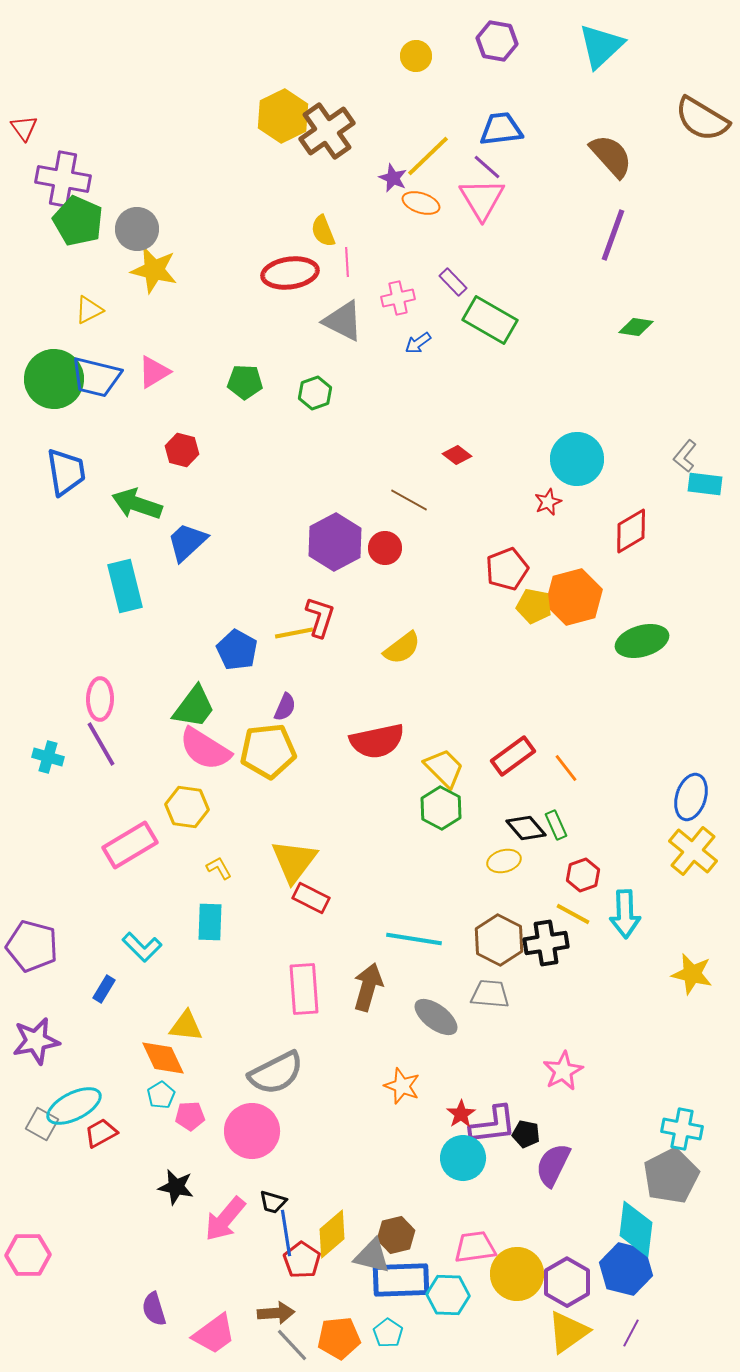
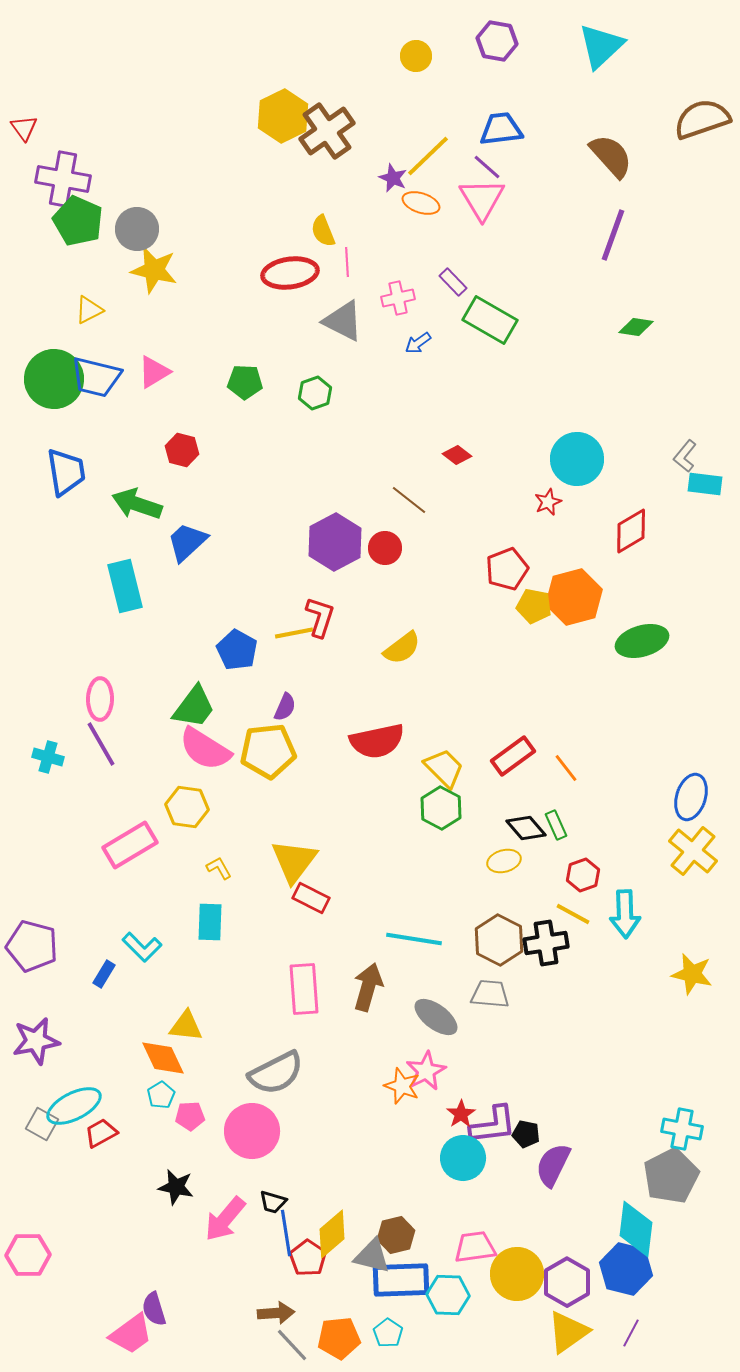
brown semicircle at (702, 119): rotated 130 degrees clockwise
brown line at (409, 500): rotated 9 degrees clockwise
blue rectangle at (104, 989): moved 15 px up
pink star at (563, 1071): moved 137 px left
red pentagon at (302, 1260): moved 6 px right, 2 px up
pink trapezoid at (214, 1334): moved 83 px left
